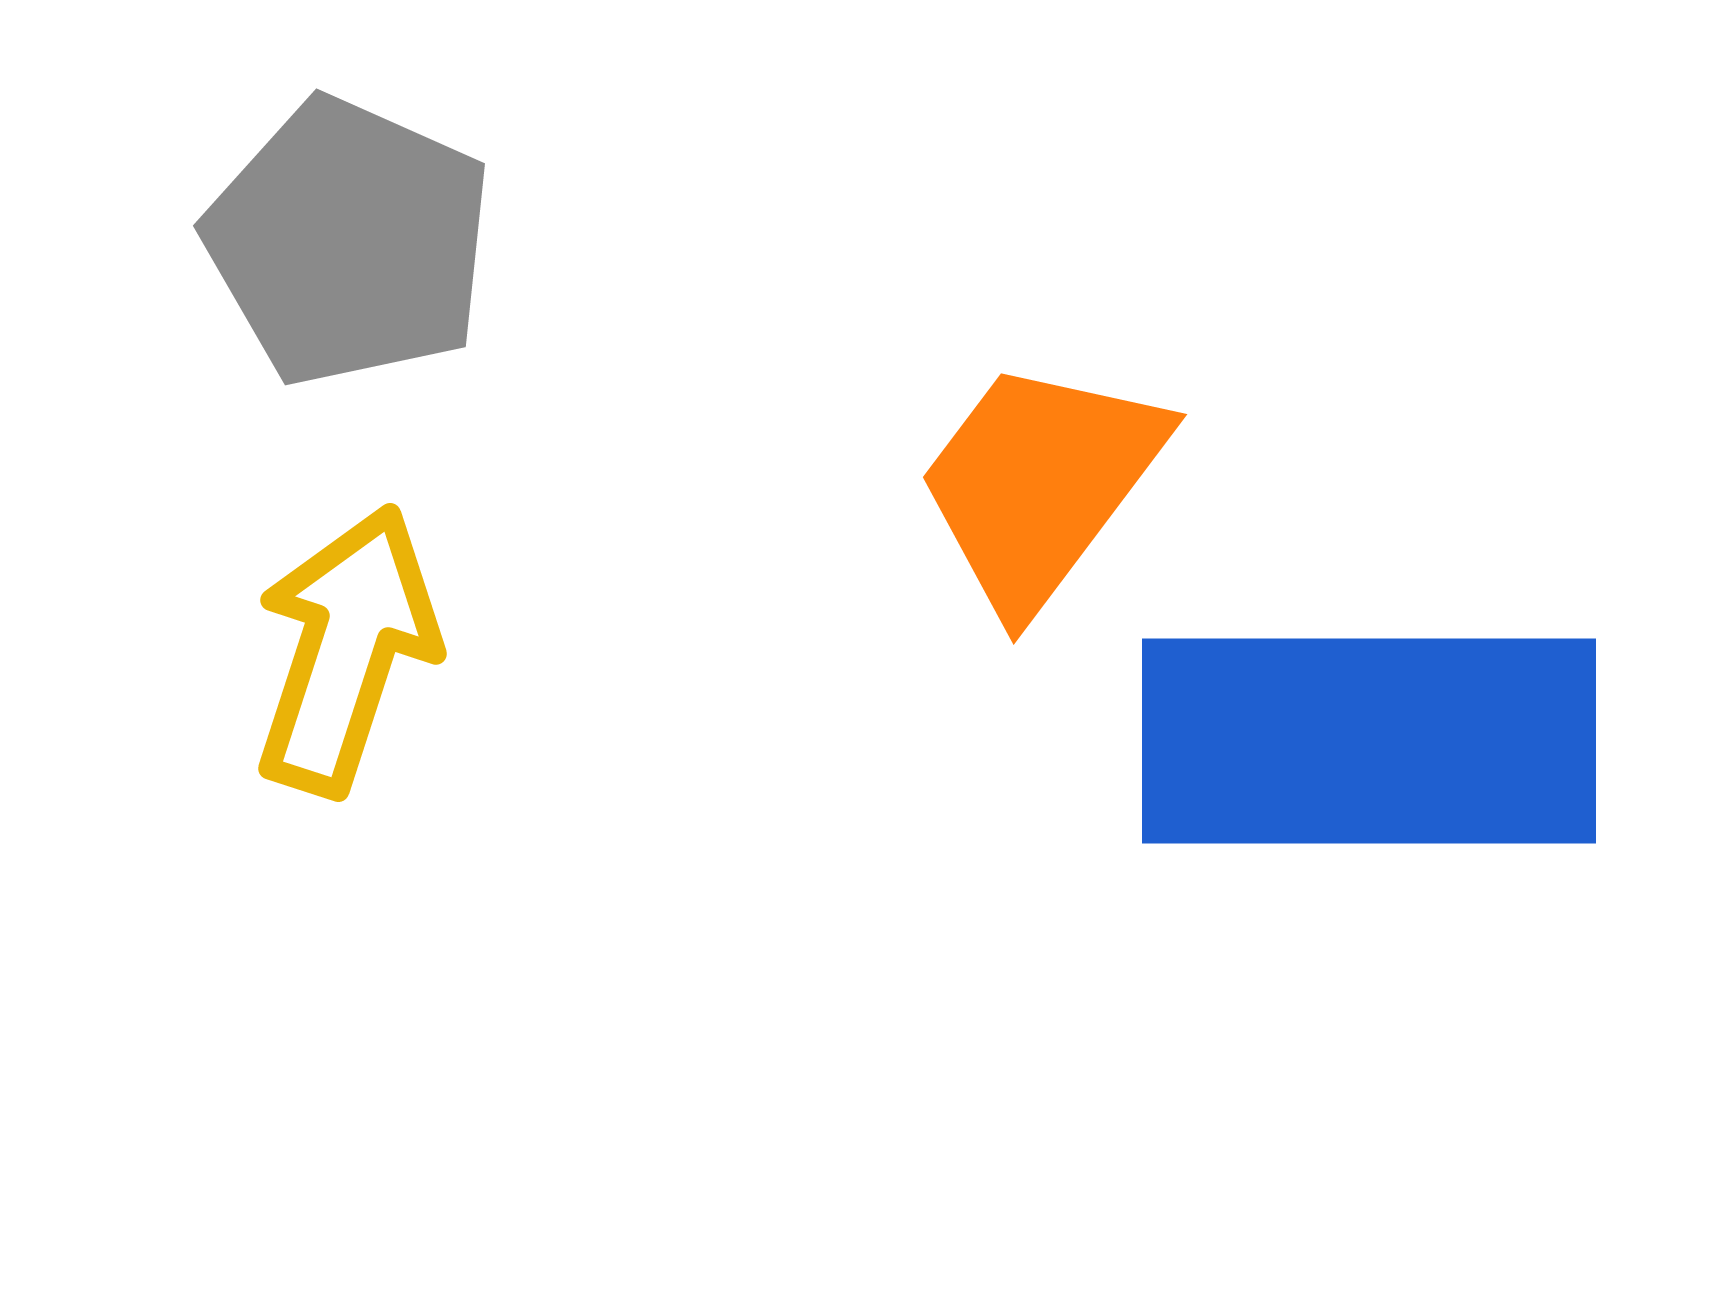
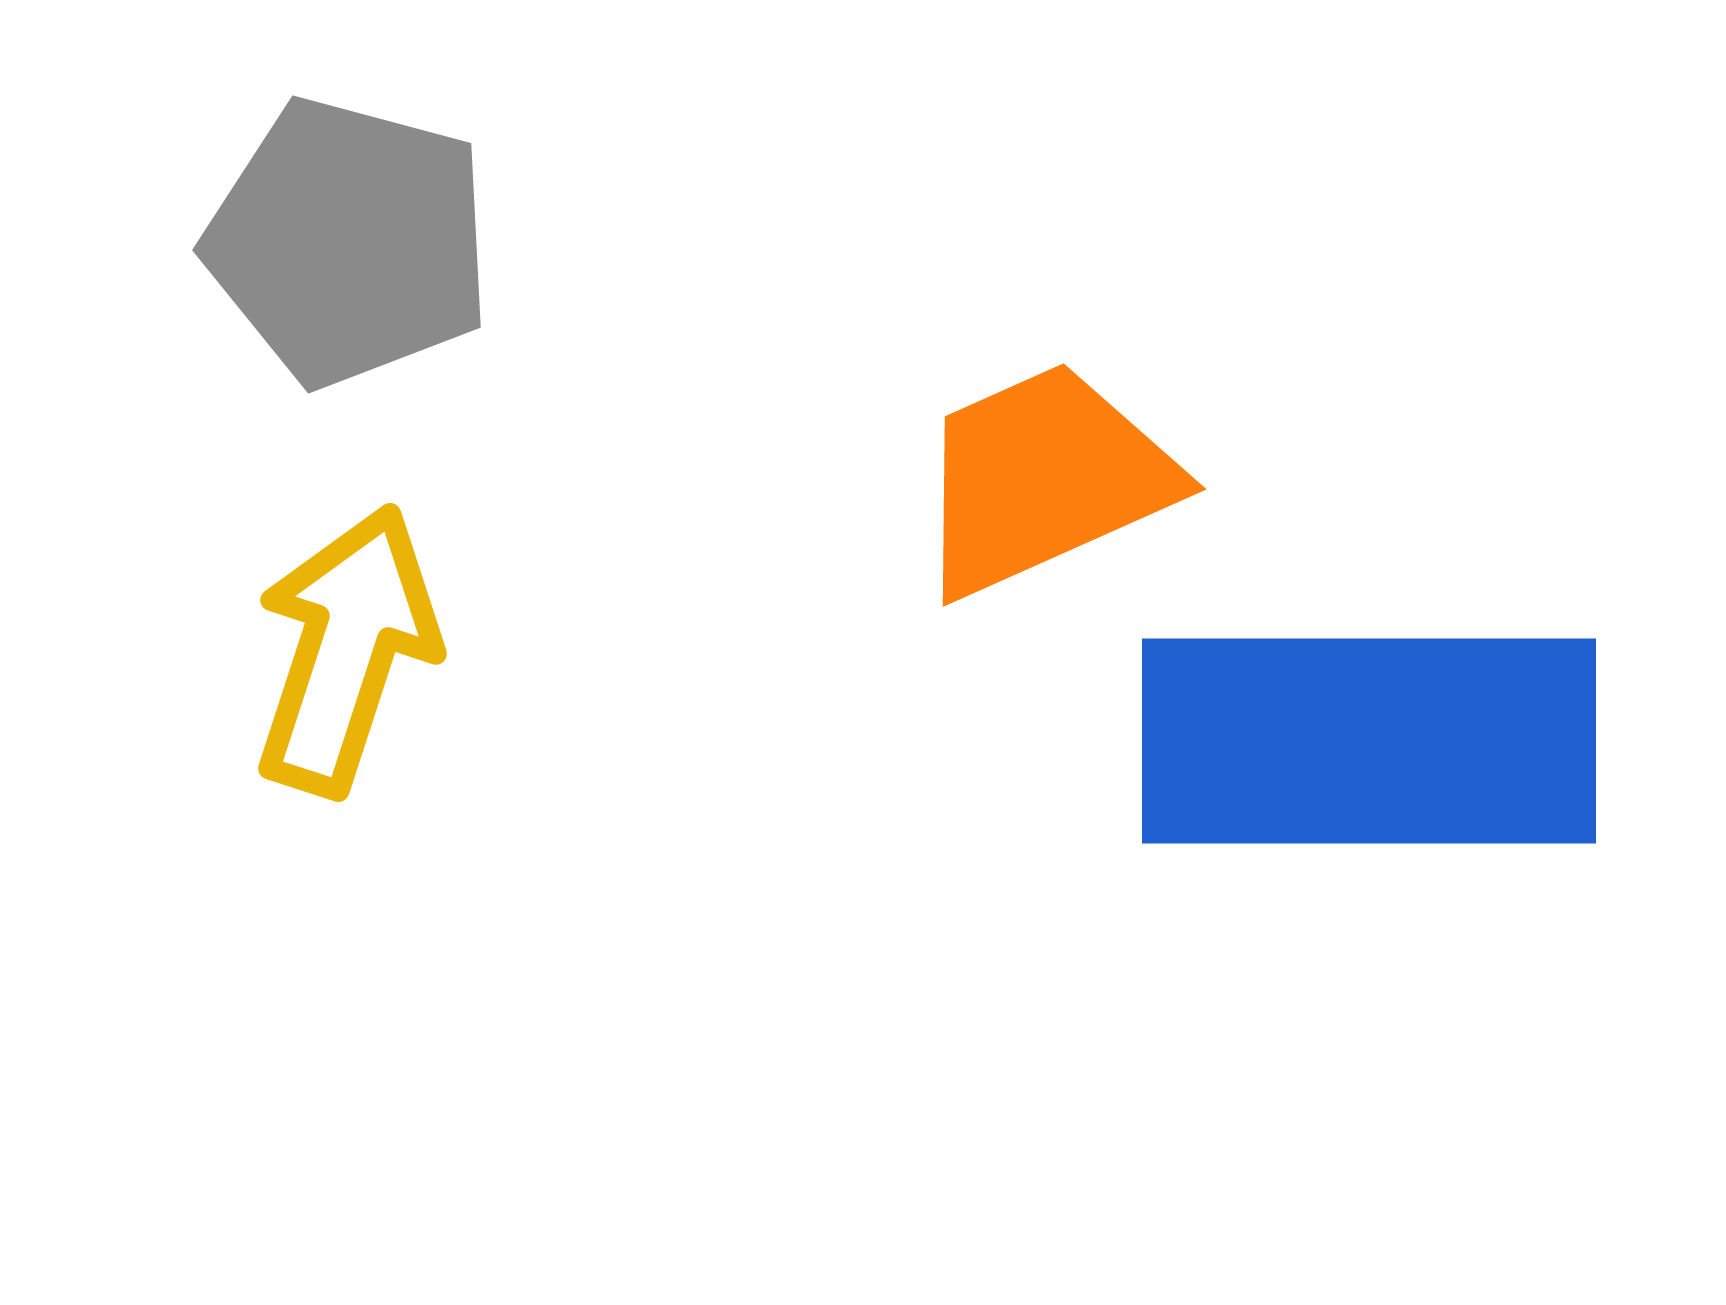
gray pentagon: rotated 9 degrees counterclockwise
orange trapezoid: moved 4 px right, 5 px up; rotated 29 degrees clockwise
